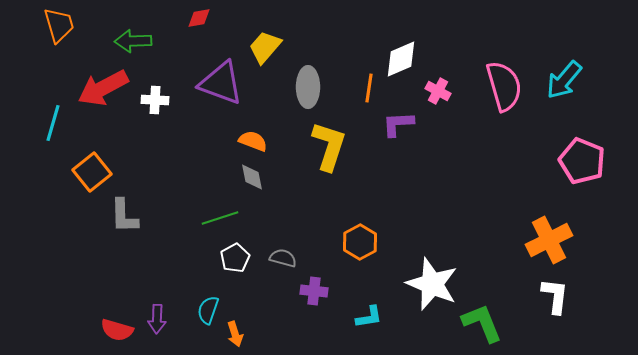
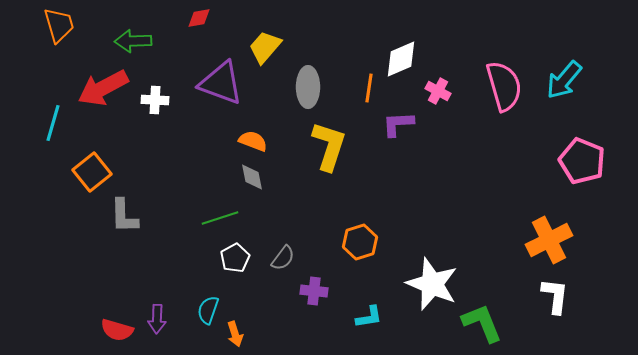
orange hexagon: rotated 12 degrees clockwise
gray semicircle: rotated 112 degrees clockwise
